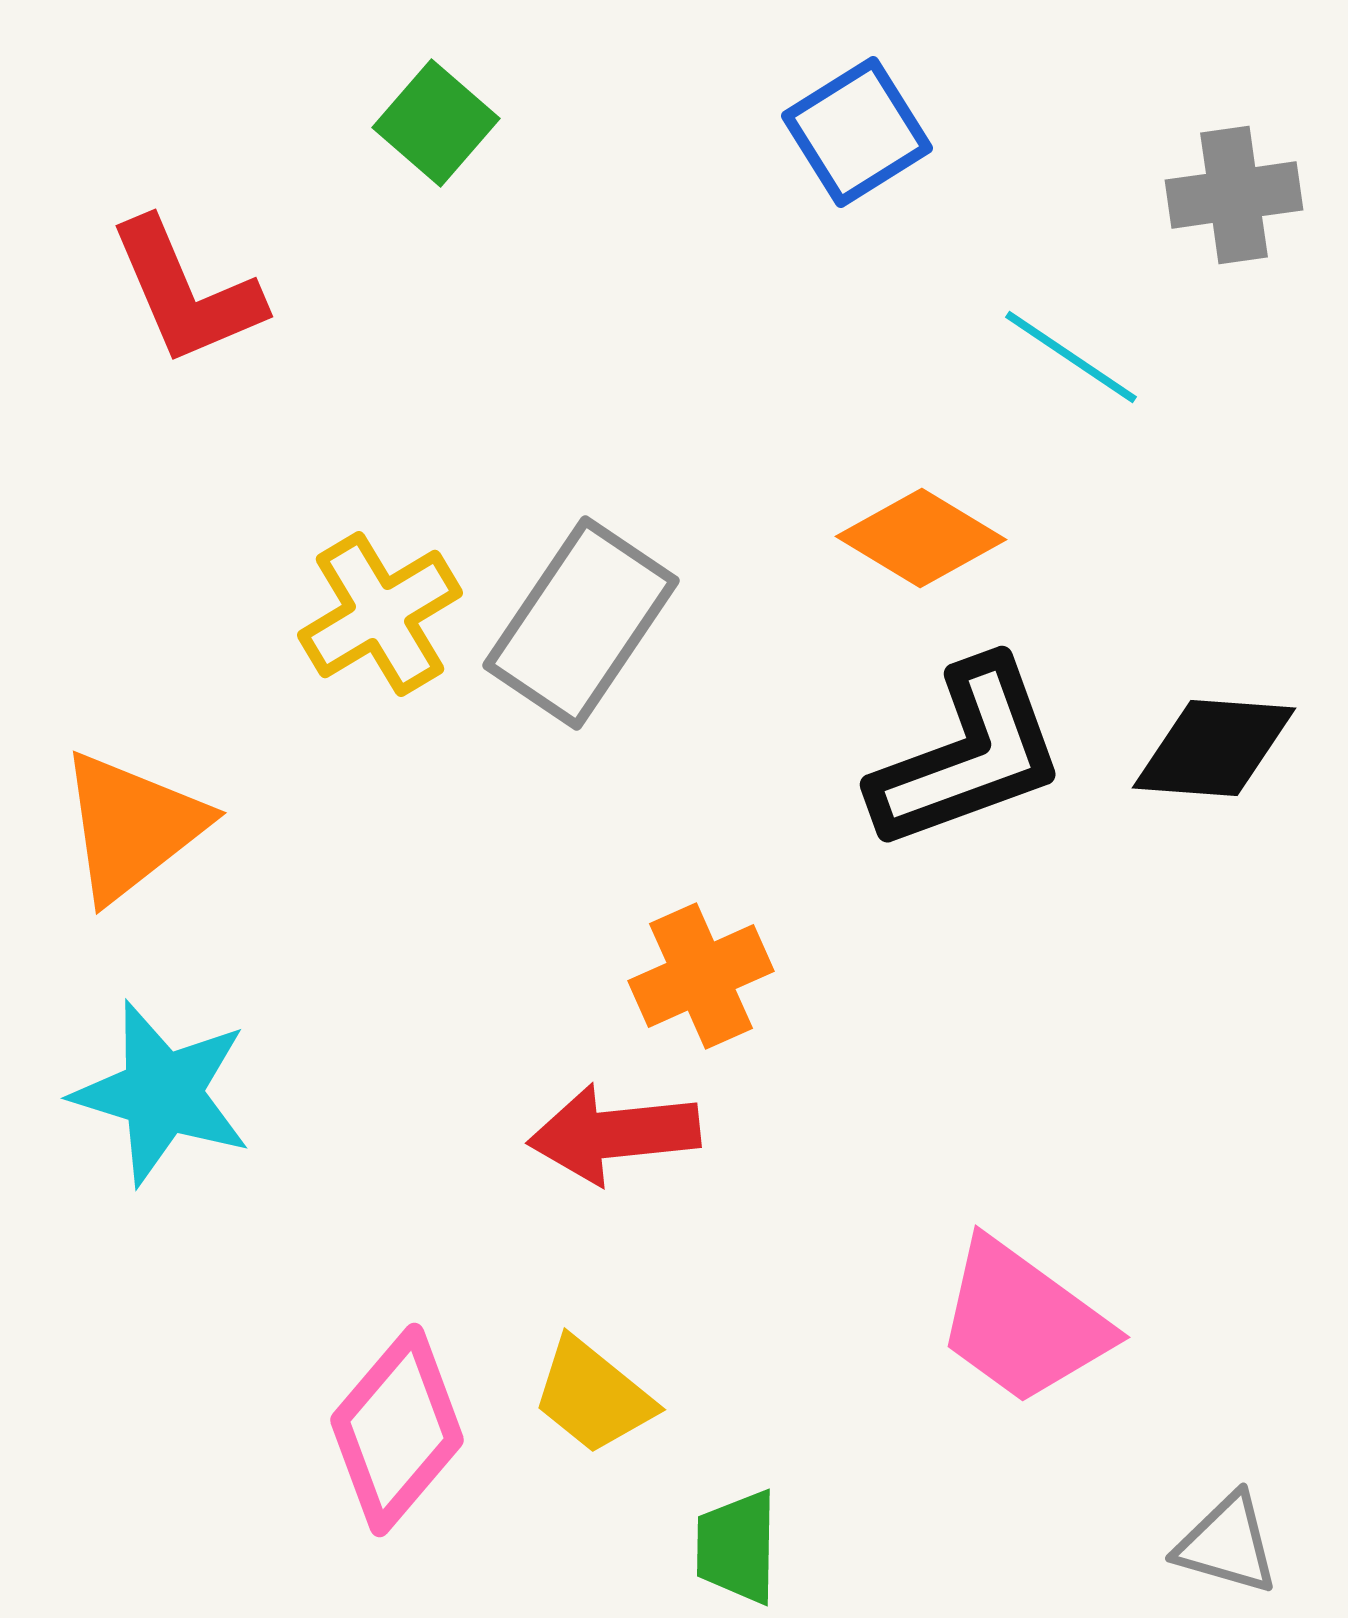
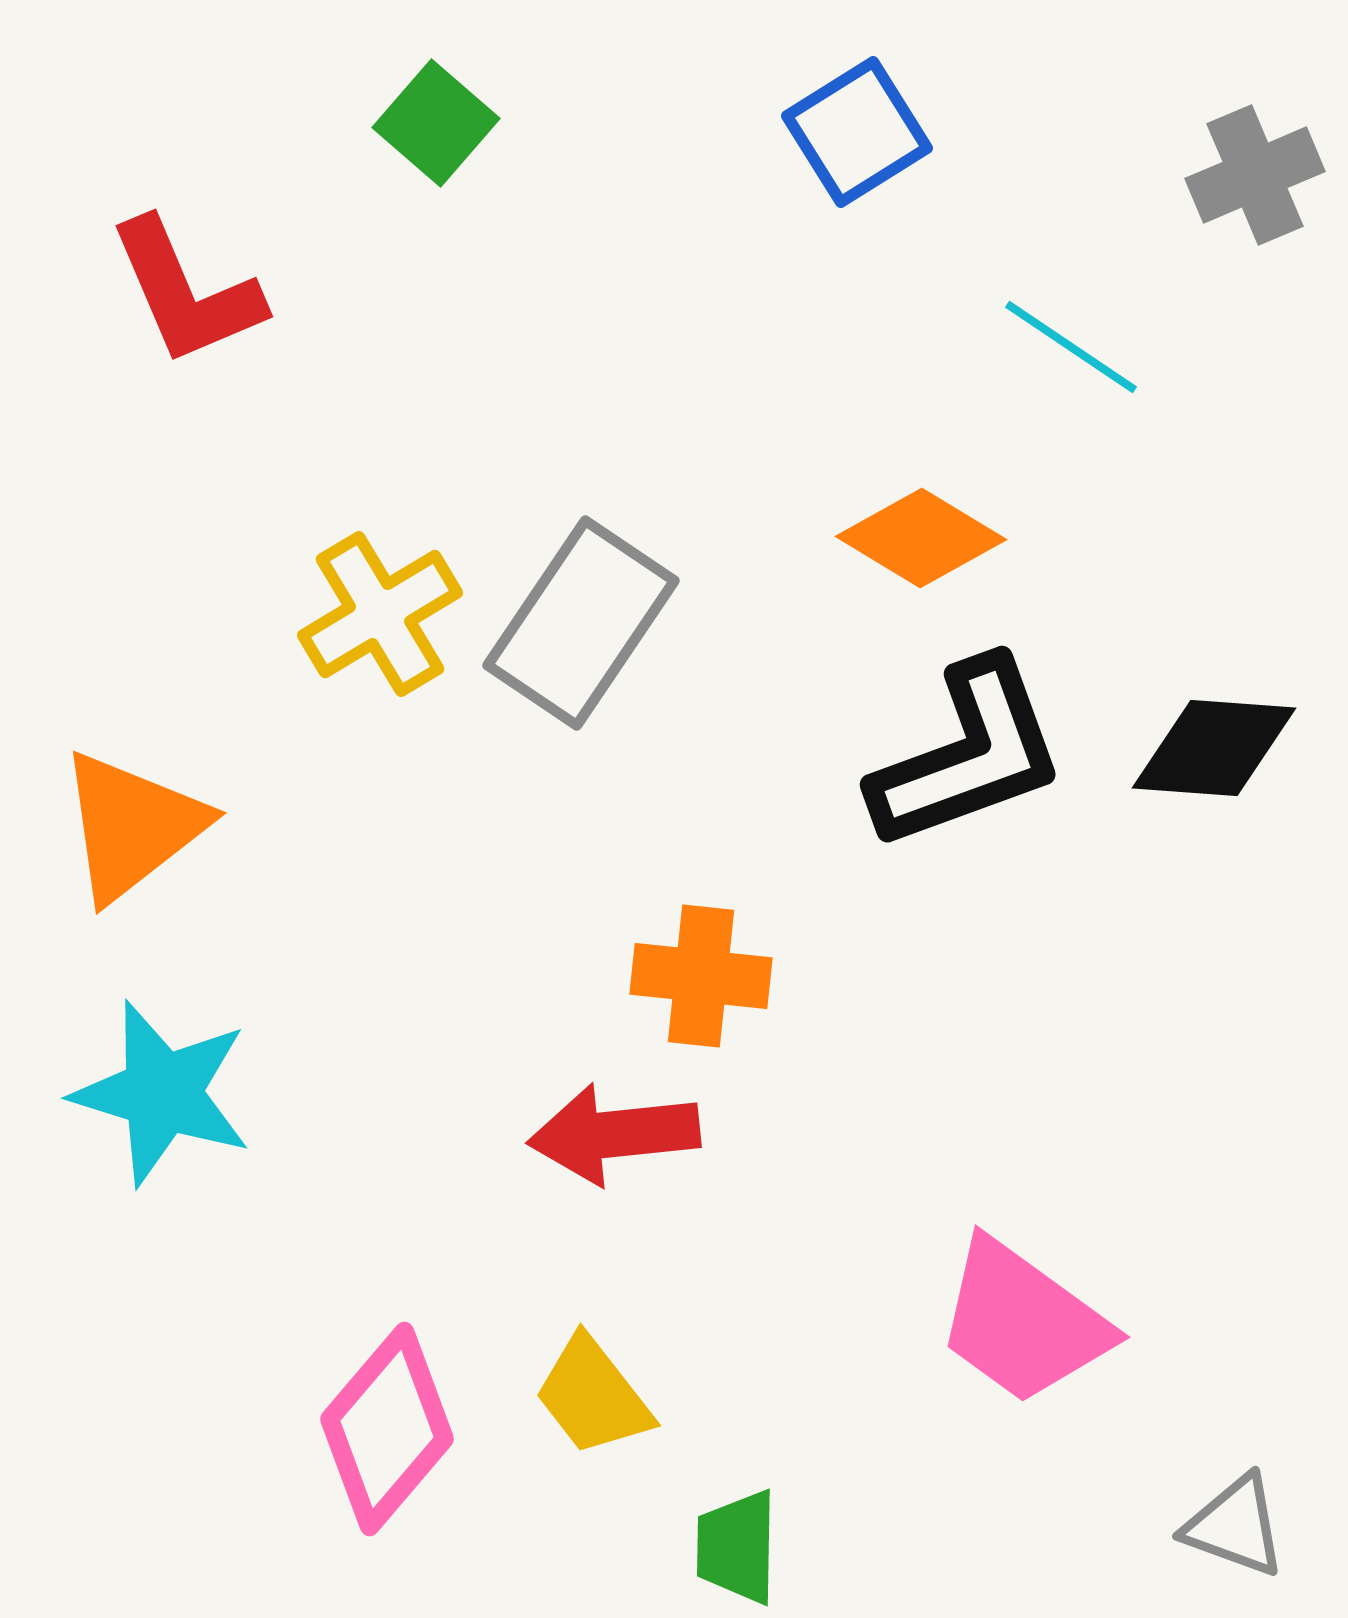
gray cross: moved 21 px right, 20 px up; rotated 15 degrees counterclockwise
cyan line: moved 10 px up
orange cross: rotated 30 degrees clockwise
yellow trapezoid: rotated 13 degrees clockwise
pink diamond: moved 10 px left, 1 px up
gray triangle: moved 8 px right, 18 px up; rotated 4 degrees clockwise
